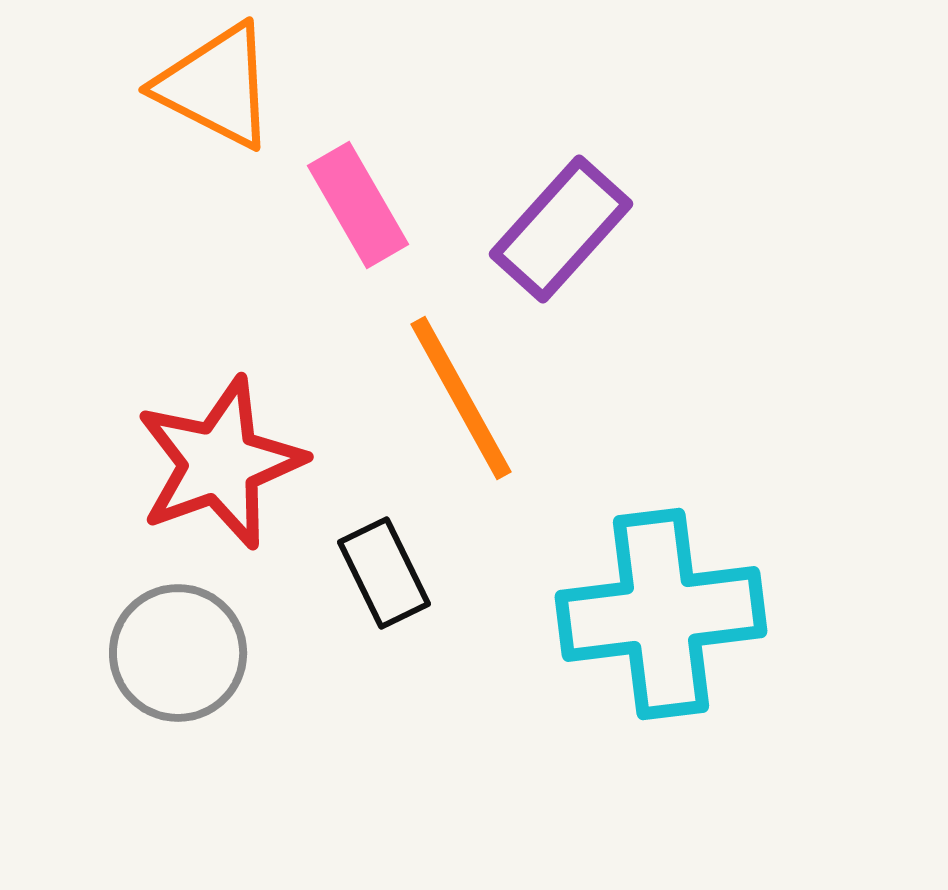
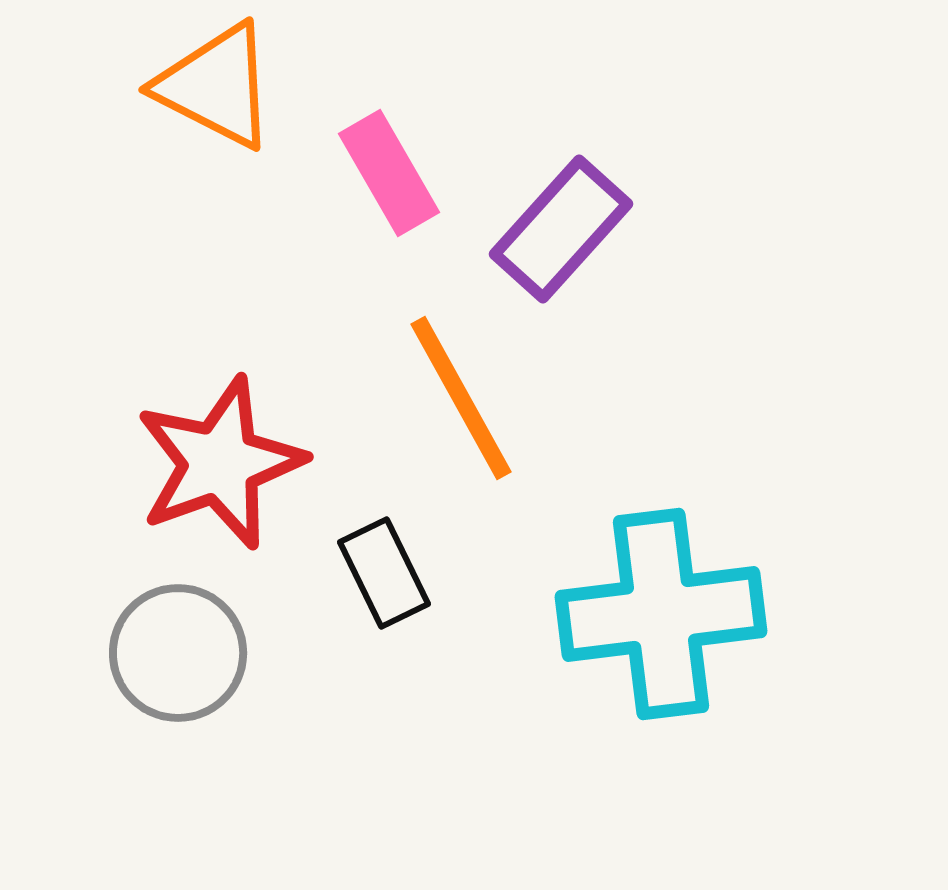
pink rectangle: moved 31 px right, 32 px up
